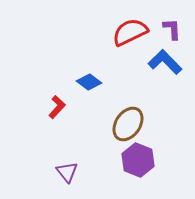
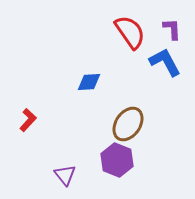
red semicircle: rotated 81 degrees clockwise
blue L-shape: rotated 16 degrees clockwise
blue diamond: rotated 40 degrees counterclockwise
red L-shape: moved 29 px left, 13 px down
purple hexagon: moved 21 px left
purple triangle: moved 2 px left, 3 px down
